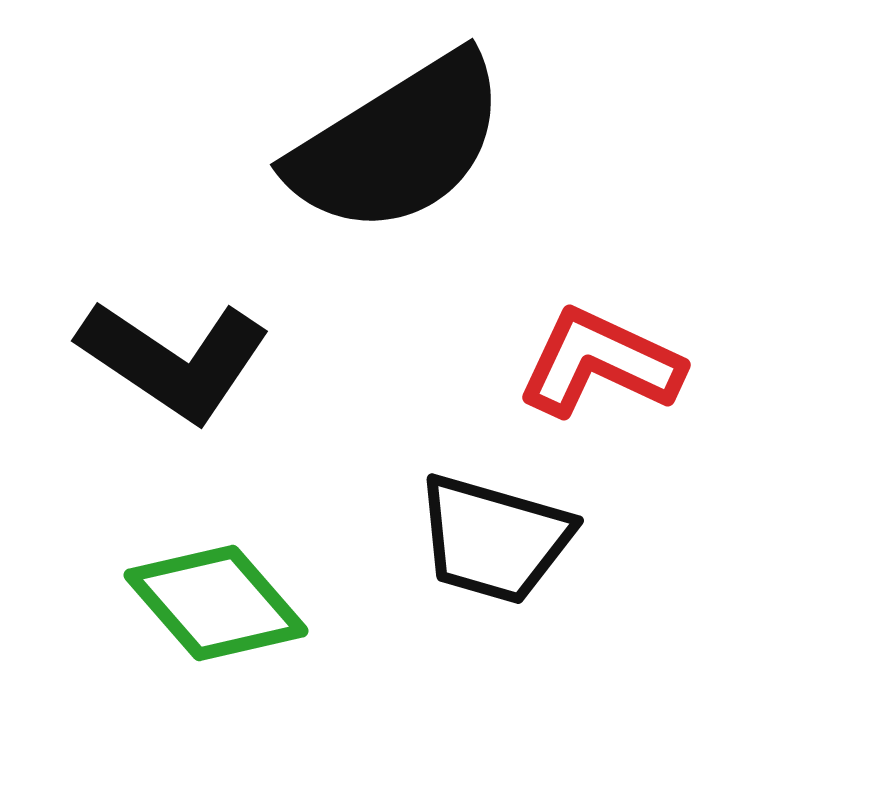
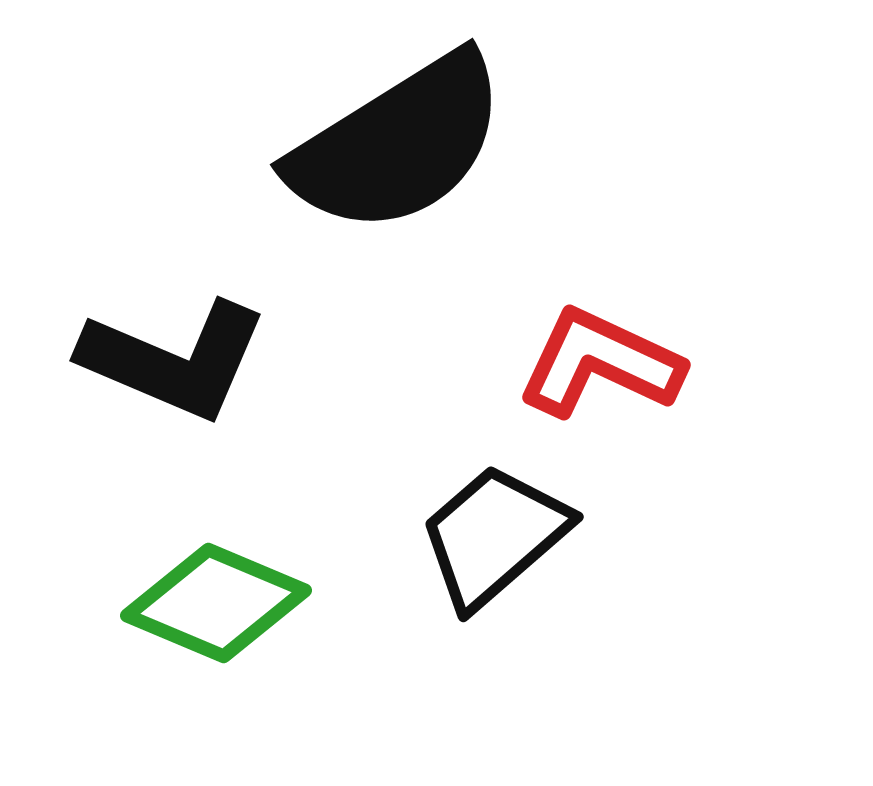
black L-shape: rotated 11 degrees counterclockwise
black trapezoid: moved 3 px up; rotated 123 degrees clockwise
green diamond: rotated 26 degrees counterclockwise
